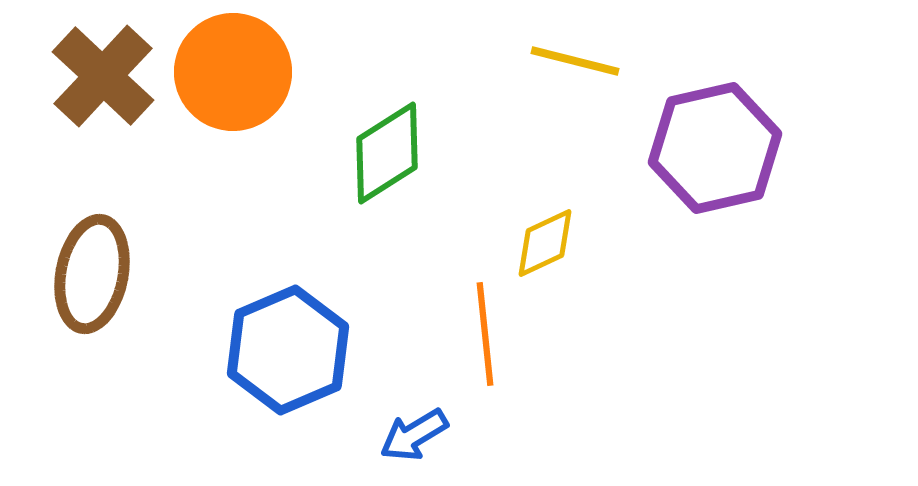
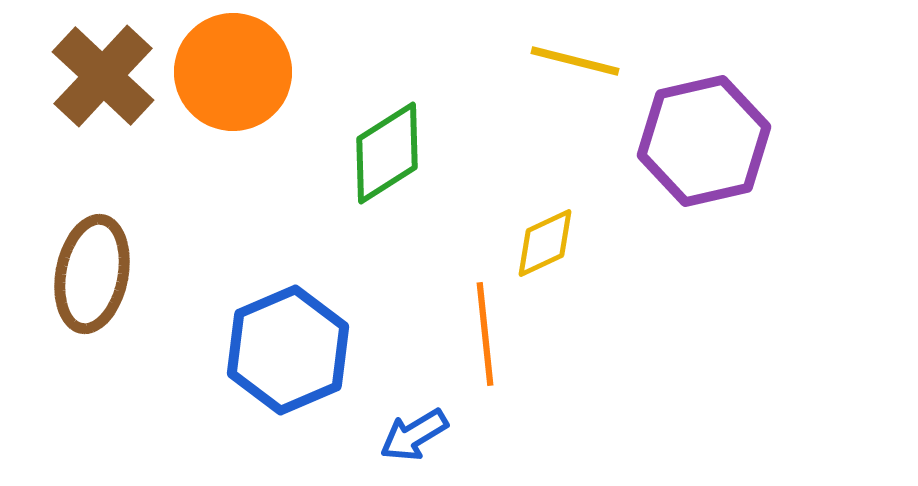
purple hexagon: moved 11 px left, 7 px up
